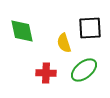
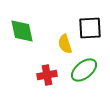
yellow semicircle: moved 1 px right, 1 px down
red cross: moved 1 px right, 2 px down; rotated 12 degrees counterclockwise
